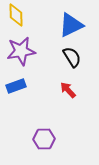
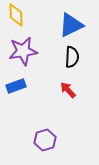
purple star: moved 2 px right
black semicircle: rotated 35 degrees clockwise
purple hexagon: moved 1 px right, 1 px down; rotated 15 degrees counterclockwise
